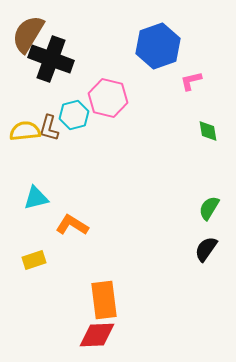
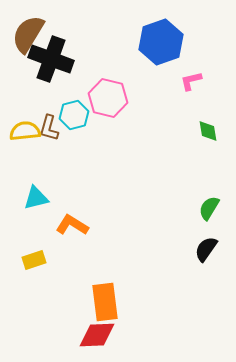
blue hexagon: moved 3 px right, 4 px up
orange rectangle: moved 1 px right, 2 px down
